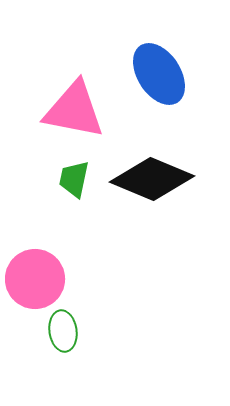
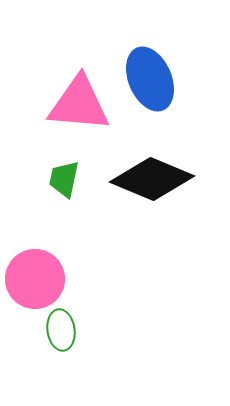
blue ellipse: moved 9 px left, 5 px down; rotated 10 degrees clockwise
pink triangle: moved 5 px right, 6 px up; rotated 6 degrees counterclockwise
green trapezoid: moved 10 px left
green ellipse: moved 2 px left, 1 px up
